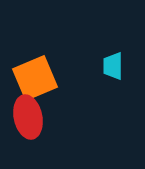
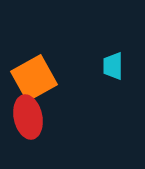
orange square: moved 1 px left; rotated 6 degrees counterclockwise
